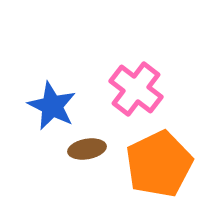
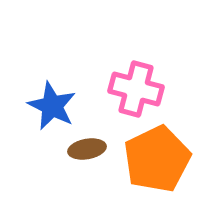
pink cross: rotated 22 degrees counterclockwise
orange pentagon: moved 2 px left, 5 px up
